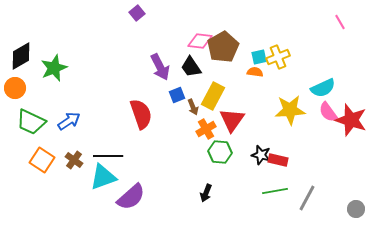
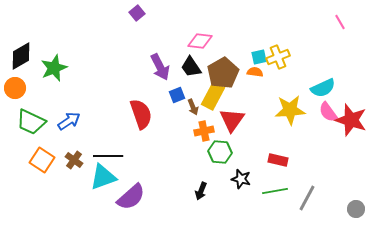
brown pentagon: moved 26 px down
orange cross: moved 2 px left, 2 px down; rotated 18 degrees clockwise
black star: moved 20 px left, 24 px down
black arrow: moved 5 px left, 2 px up
